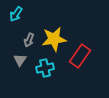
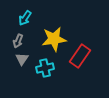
cyan arrow: moved 9 px right, 4 px down
gray arrow: moved 11 px left, 1 px down
gray triangle: moved 2 px right, 1 px up
